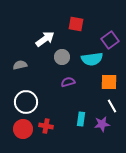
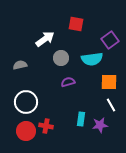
gray circle: moved 1 px left, 1 px down
white line: moved 1 px left, 1 px up
purple star: moved 2 px left, 1 px down
red circle: moved 3 px right, 2 px down
